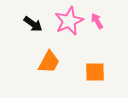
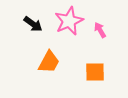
pink arrow: moved 3 px right, 9 px down
